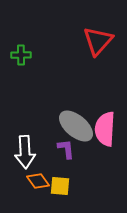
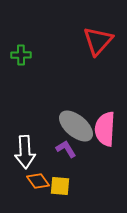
purple L-shape: rotated 25 degrees counterclockwise
